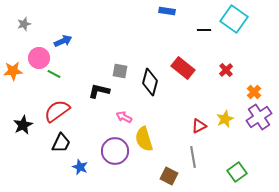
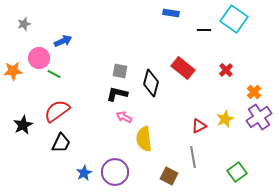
blue rectangle: moved 4 px right, 2 px down
black diamond: moved 1 px right, 1 px down
black L-shape: moved 18 px right, 3 px down
yellow semicircle: rotated 10 degrees clockwise
purple circle: moved 21 px down
blue star: moved 4 px right, 6 px down; rotated 21 degrees clockwise
